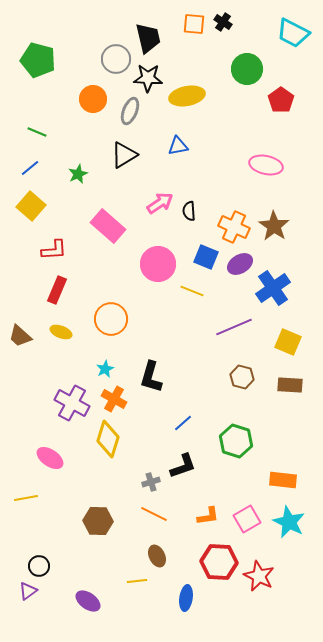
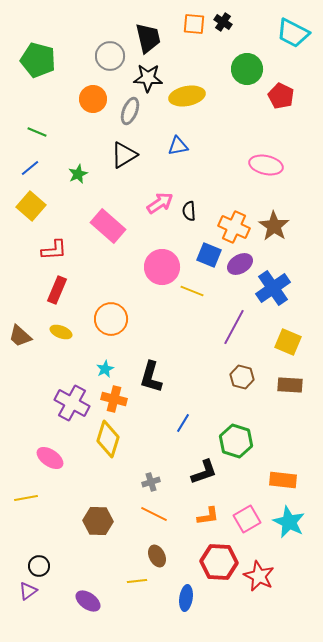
gray circle at (116, 59): moved 6 px left, 3 px up
red pentagon at (281, 100): moved 4 px up; rotated 10 degrees counterclockwise
blue square at (206, 257): moved 3 px right, 2 px up
pink circle at (158, 264): moved 4 px right, 3 px down
purple line at (234, 327): rotated 39 degrees counterclockwise
orange cross at (114, 399): rotated 15 degrees counterclockwise
blue line at (183, 423): rotated 18 degrees counterclockwise
black L-shape at (183, 466): moved 21 px right, 6 px down
